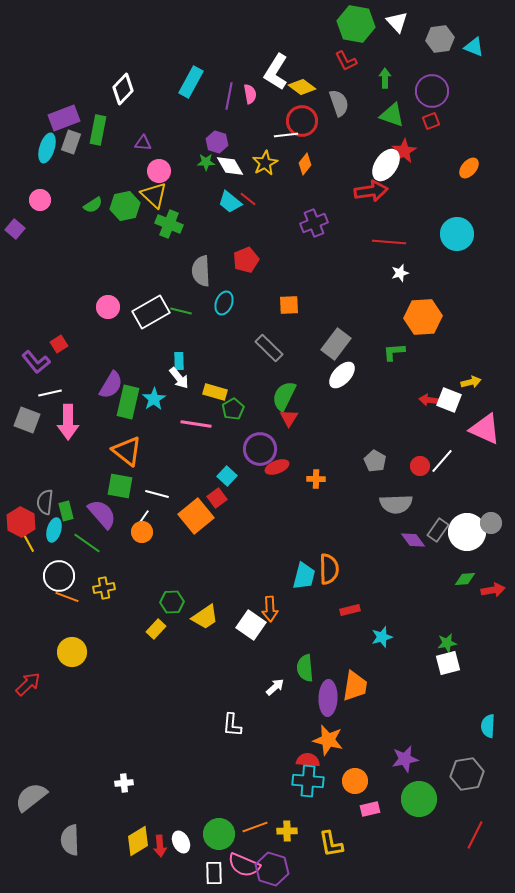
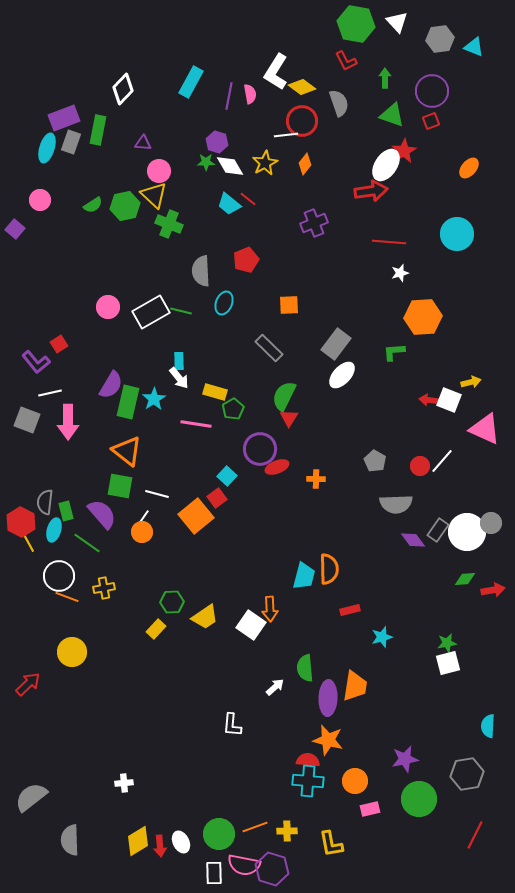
cyan trapezoid at (230, 202): moved 1 px left, 2 px down
pink semicircle at (244, 865): rotated 12 degrees counterclockwise
